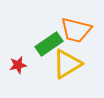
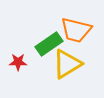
red star: moved 3 px up; rotated 12 degrees clockwise
